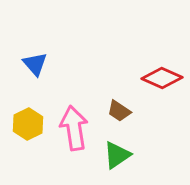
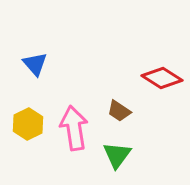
red diamond: rotated 9 degrees clockwise
green triangle: rotated 20 degrees counterclockwise
